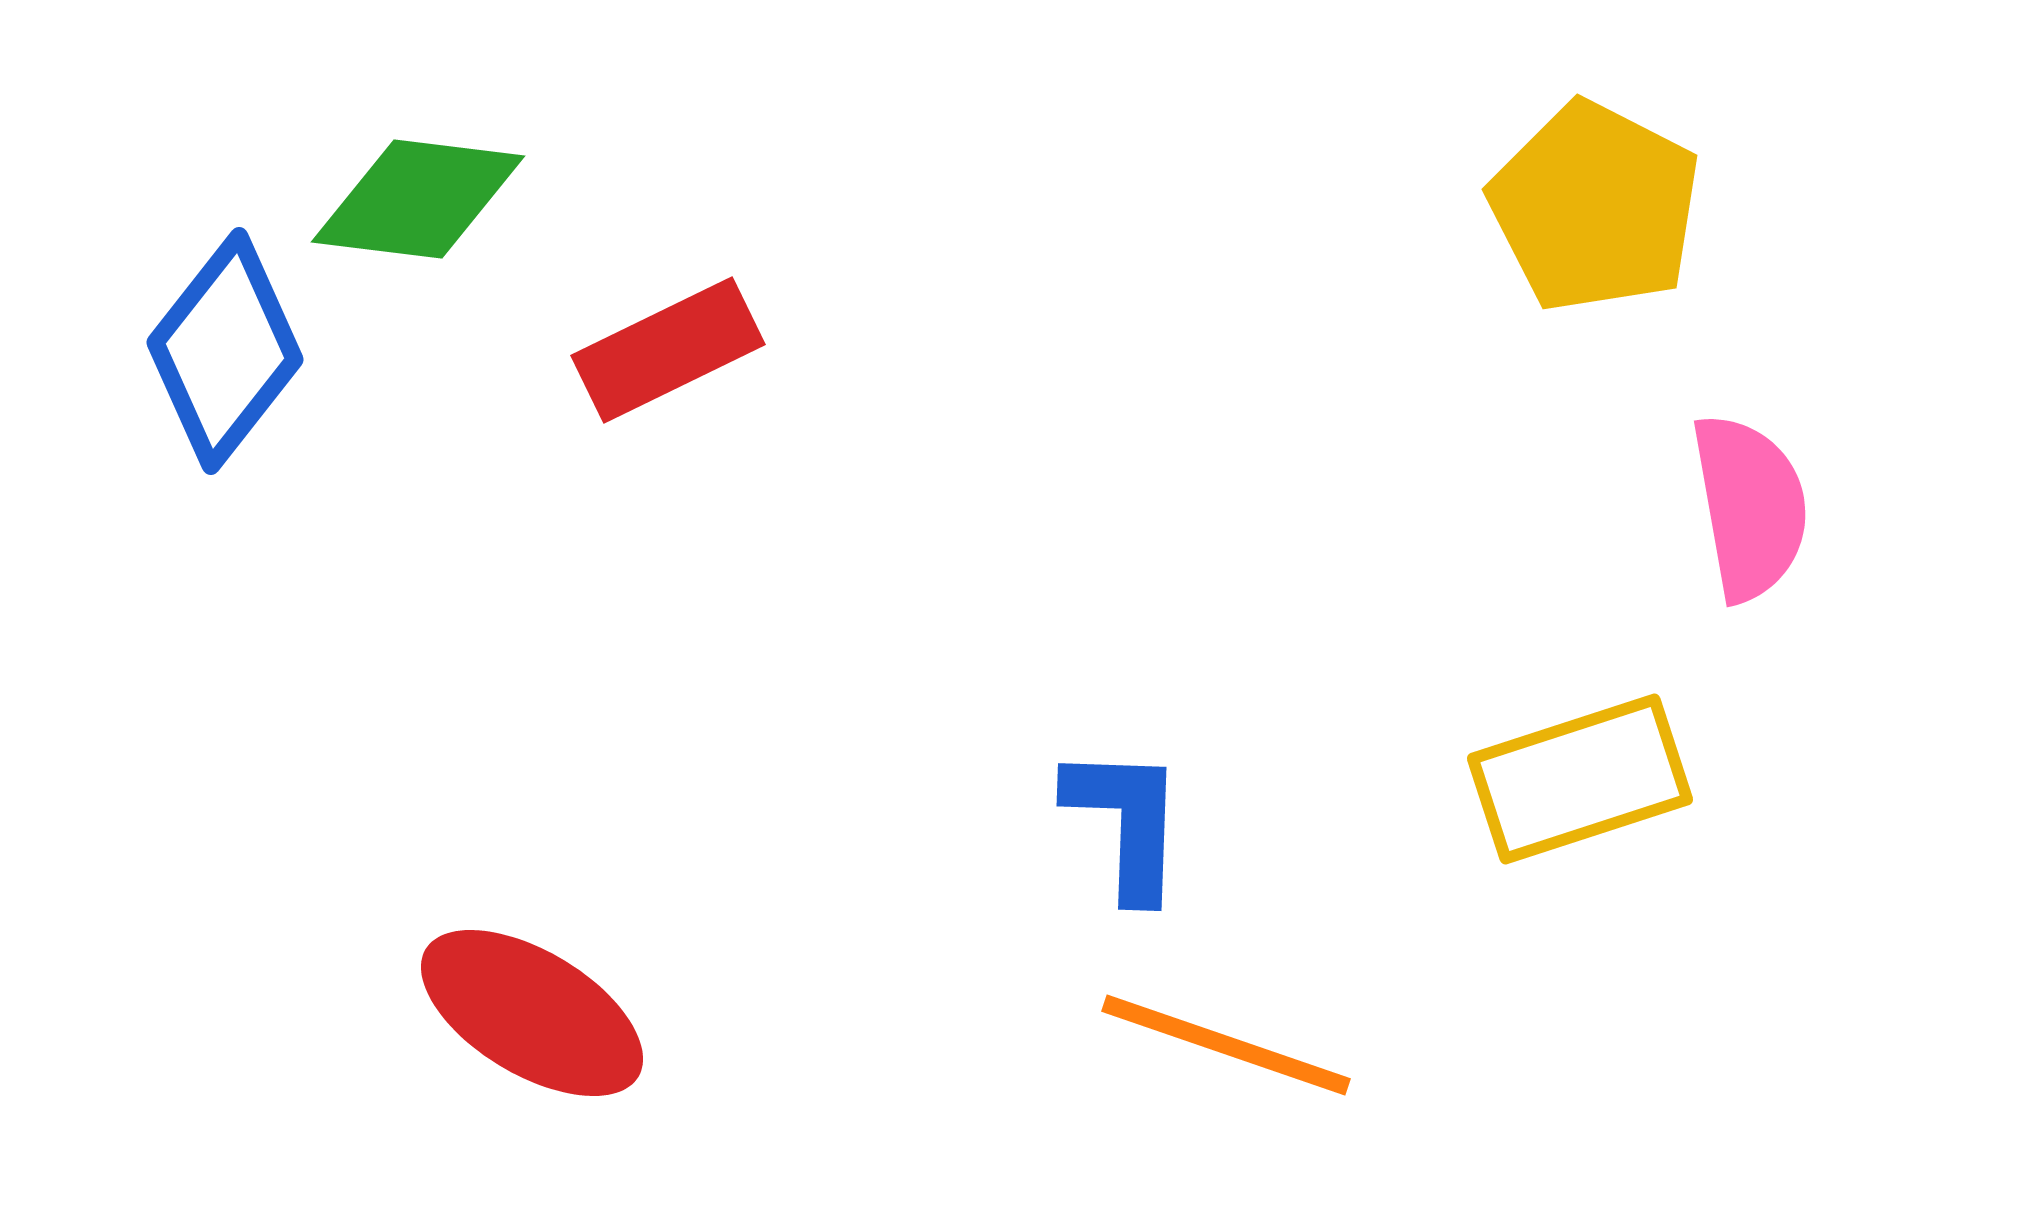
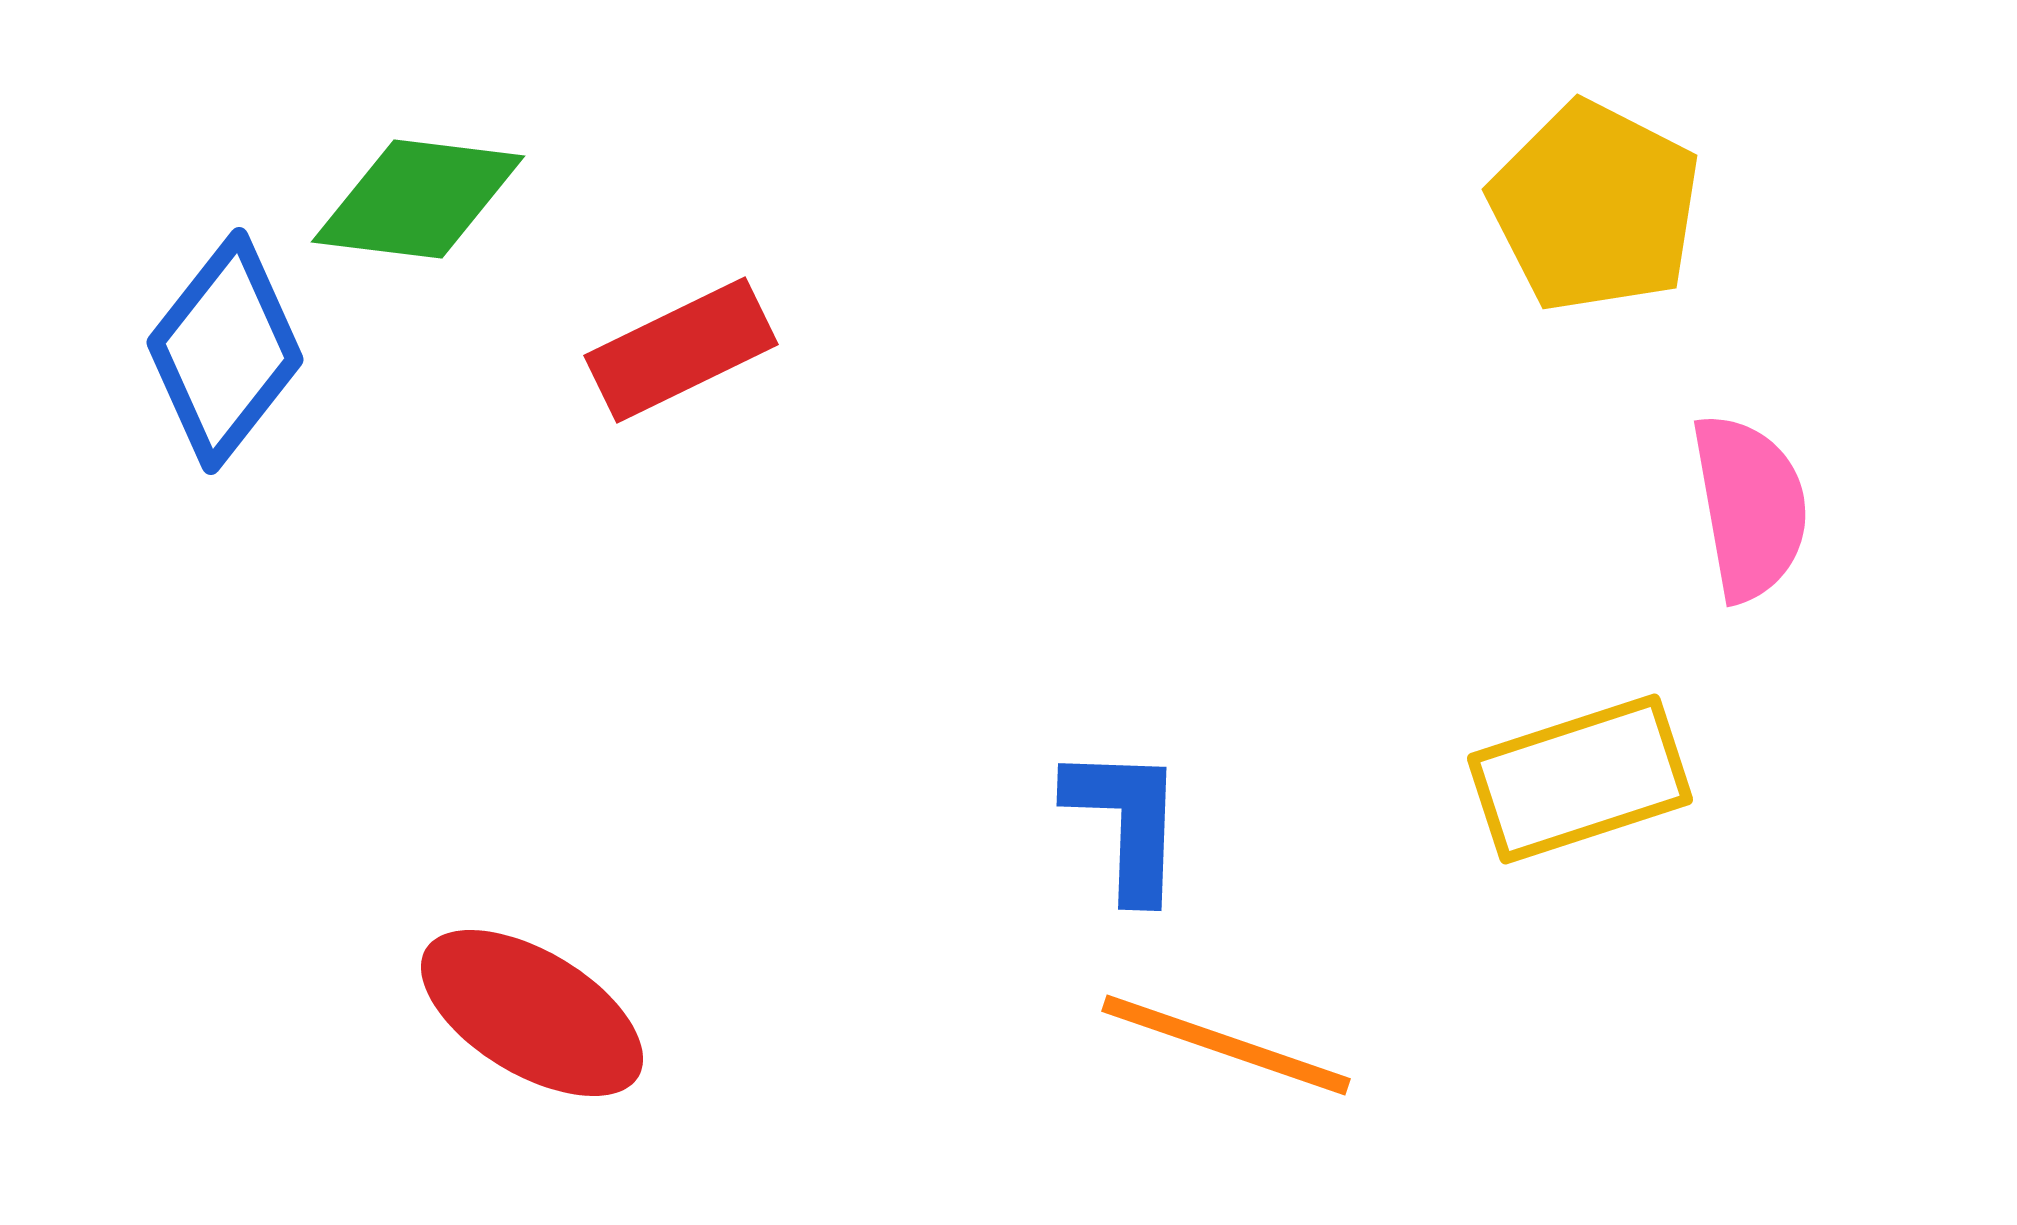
red rectangle: moved 13 px right
